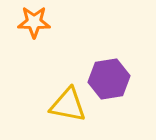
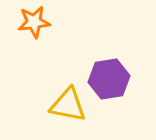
orange star: rotated 8 degrees counterclockwise
